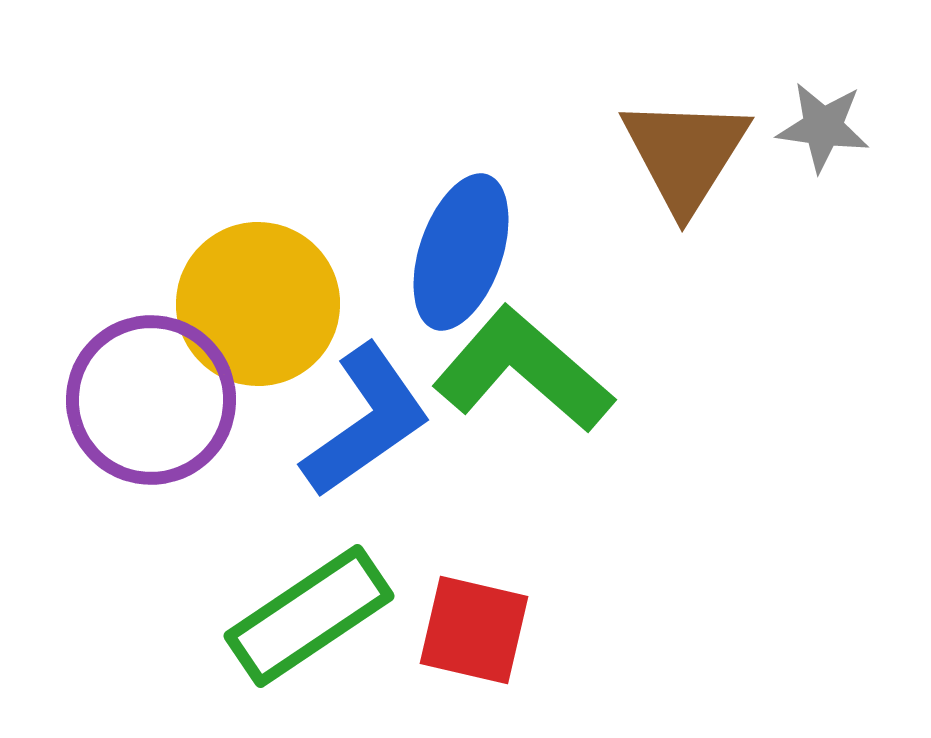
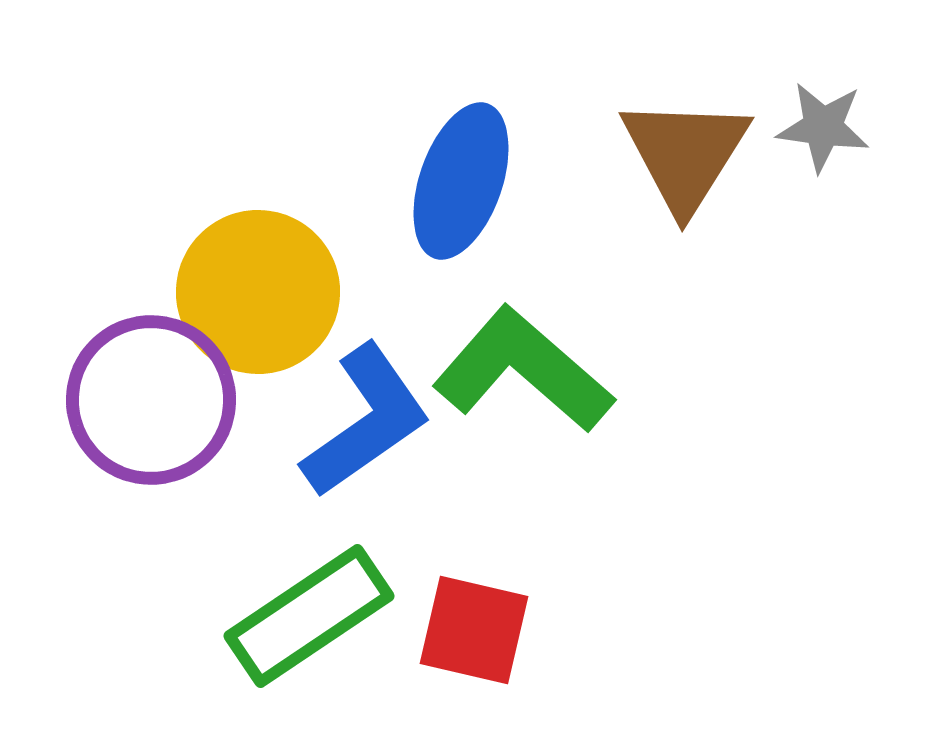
blue ellipse: moved 71 px up
yellow circle: moved 12 px up
